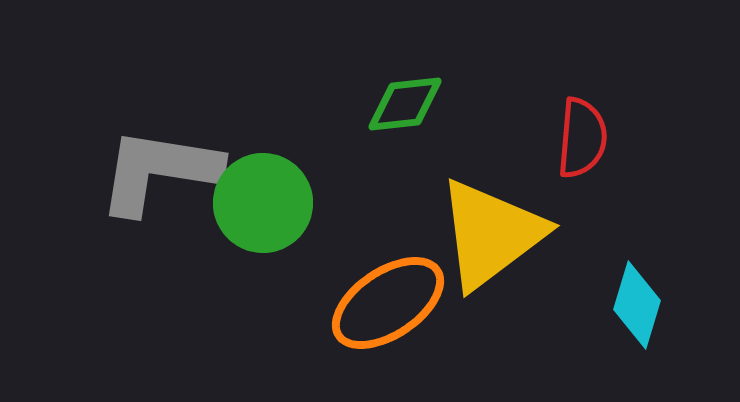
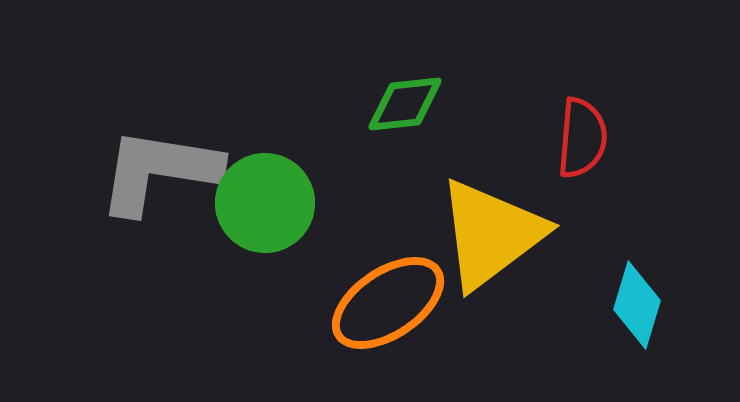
green circle: moved 2 px right
